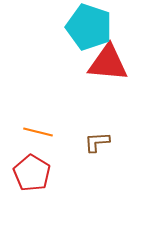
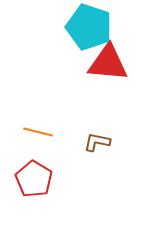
brown L-shape: rotated 16 degrees clockwise
red pentagon: moved 2 px right, 6 px down
